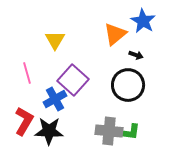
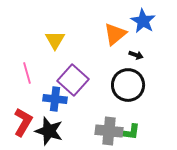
blue cross: rotated 35 degrees clockwise
red L-shape: moved 1 px left, 1 px down
black star: rotated 16 degrees clockwise
